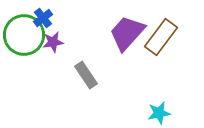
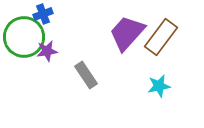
blue cross: moved 4 px up; rotated 18 degrees clockwise
green circle: moved 2 px down
purple star: moved 6 px left, 9 px down
cyan star: moved 27 px up
